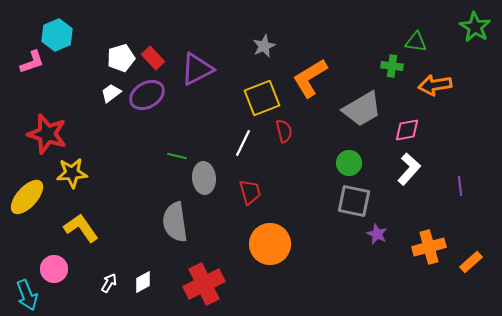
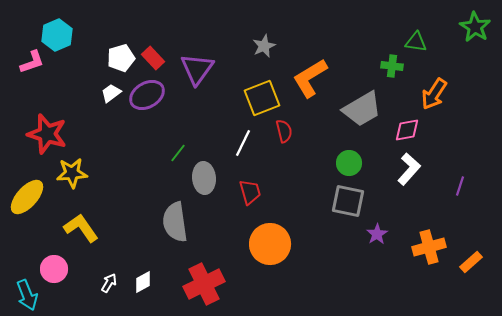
purple triangle: rotated 27 degrees counterclockwise
orange arrow: moved 1 px left, 9 px down; rotated 48 degrees counterclockwise
green line: moved 1 px right, 3 px up; rotated 66 degrees counterclockwise
purple line: rotated 24 degrees clockwise
gray square: moved 6 px left
purple star: rotated 15 degrees clockwise
